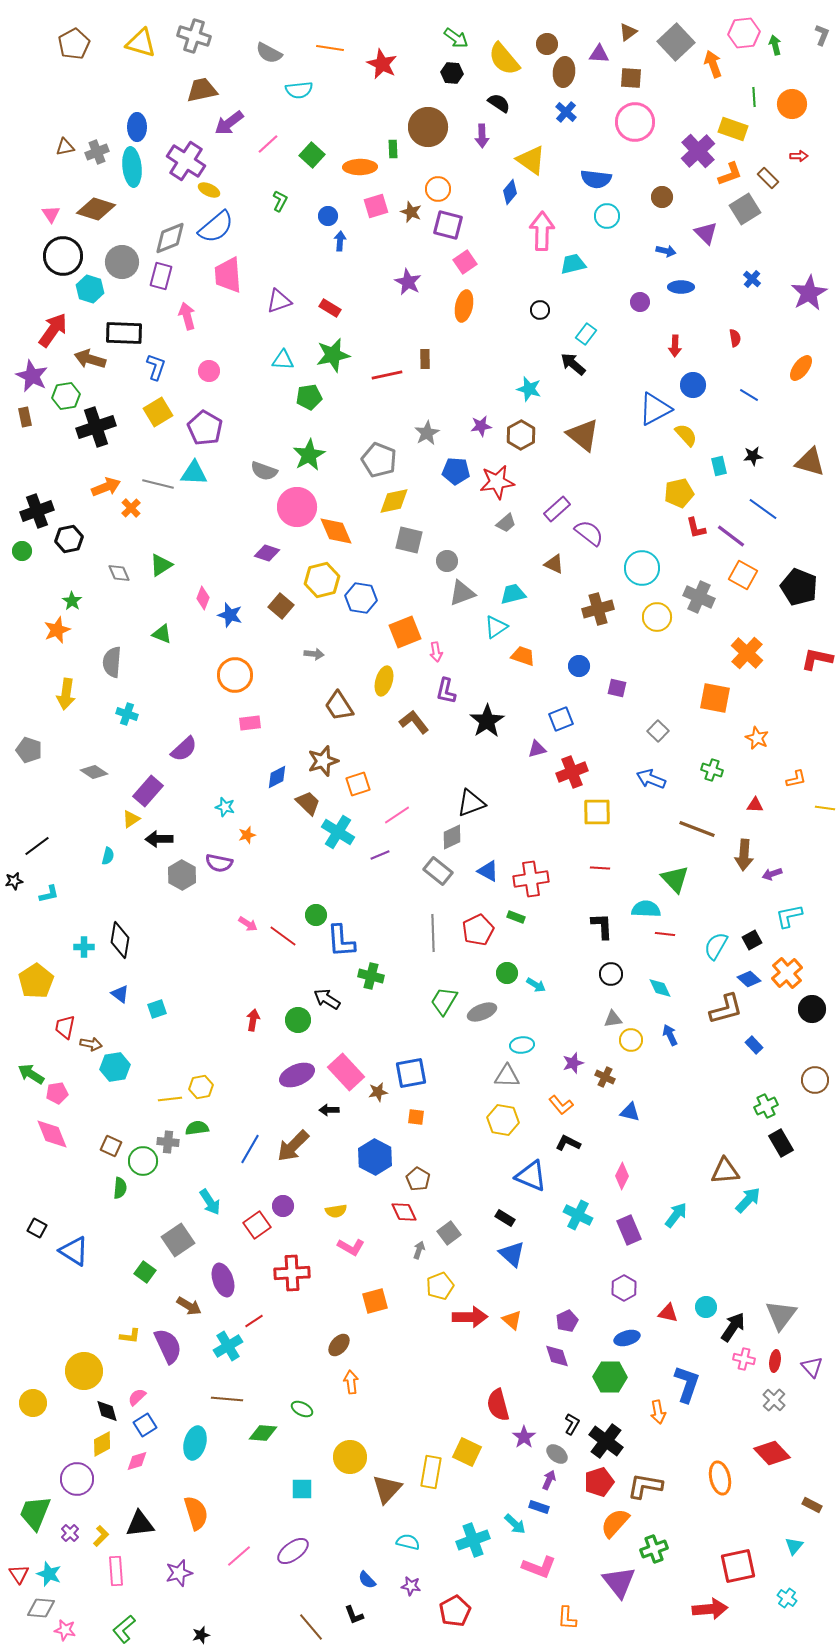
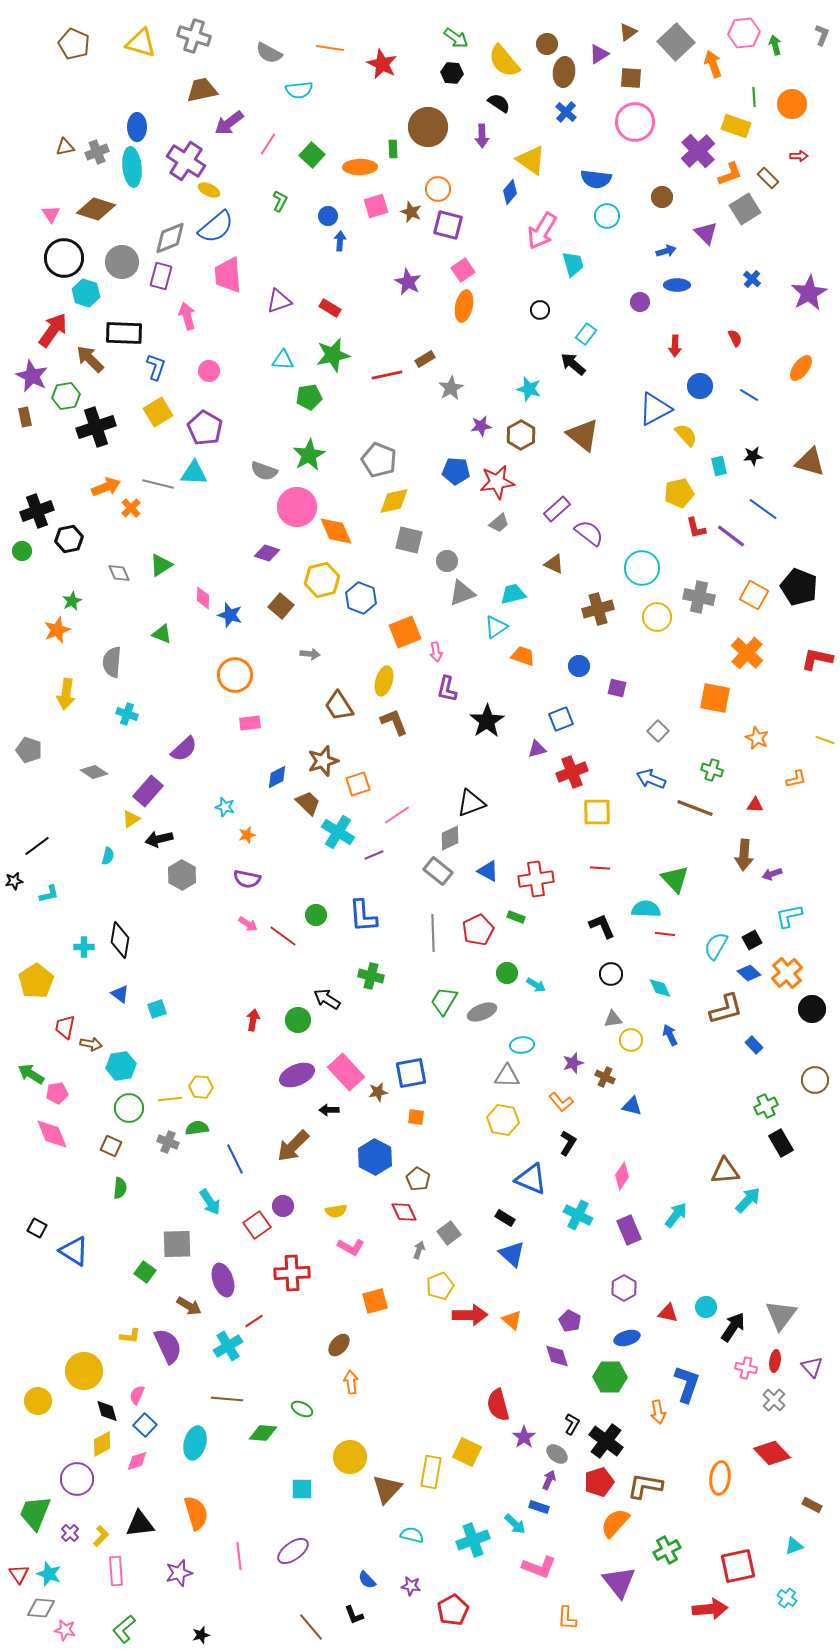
brown pentagon at (74, 44): rotated 20 degrees counterclockwise
purple triangle at (599, 54): rotated 35 degrees counterclockwise
yellow semicircle at (504, 59): moved 2 px down
yellow rectangle at (733, 129): moved 3 px right, 3 px up
pink line at (268, 144): rotated 15 degrees counterclockwise
pink arrow at (542, 231): rotated 150 degrees counterclockwise
blue arrow at (666, 251): rotated 30 degrees counterclockwise
black circle at (63, 256): moved 1 px right, 2 px down
pink square at (465, 262): moved 2 px left, 8 px down
cyan trapezoid at (573, 264): rotated 88 degrees clockwise
blue ellipse at (681, 287): moved 4 px left, 2 px up
cyan hexagon at (90, 289): moved 4 px left, 4 px down
red semicircle at (735, 338): rotated 18 degrees counterclockwise
brown arrow at (90, 359): rotated 28 degrees clockwise
brown rectangle at (425, 359): rotated 60 degrees clockwise
blue circle at (693, 385): moved 7 px right, 1 px down
gray star at (427, 433): moved 24 px right, 45 px up
gray trapezoid at (506, 523): moved 7 px left
orange square at (743, 575): moved 11 px right, 20 px down
gray cross at (699, 597): rotated 12 degrees counterclockwise
pink diamond at (203, 598): rotated 20 degrees counterclockwise
blue hexagon at (361, 598): rotated 12 degrees clockwise
green star at (72, 601): rotated 12 degrees clockwise
gray arrow at (314, 654): moved 4 px left
purple L-shape at (446, 691): moved 1 px right, 2 px up
brown L-shape at (414, 722): moved 20 px left; rotated 16 degrees clockwise
yellow line at (825, 808): moved 68 px up; rotated 12 degrees clockwise
brown line at (697, 829): moved 2 px left, 21 px up
gray diamond at (452, 837): moved 2 px left, 1 px down
black arrow at (159, 839): rotated 12 degrees counterclockwise
purple line at (380, 855): moved 6 px left
purple semicircle at (219, 863): moved 28 px right, 16 px down
red cross at (531, 879): moved 5 px right
black L-shape at (602, 926): rotated 20 degrees counterclockwise
blue L-shape at (341, 941): moved 22 px right, 25 px up
blue diamond at (749, 979): moved 6 px up
cyan hexagon at (115, 1067): moved 6 px right, 1 px up
yellow hexagon at (201, 1087): rotated 15 degrees clockwise
orange L-shape at (561, 1105): moved 3 px up
blue triangle at (630, 1112): moved 2 px right, 6 px up
gray cross at (168, 1142): rotated 15 degrees clockwise
black L-shape at (568, 1143): rotated 95 degrees clockwise
blue line at (250, 1149): moved 15 px left, 10 px down; rotated 56 degrees counterclockwise
green circle at (143, 1161): moved 14 px left, 53 px up
blue triangle at (531, 1176): moved 3 px down
pink diamond at (622, 1176): rotated 8 degrees clockwise
gray square at (178, 1240): moved 1 px left, 4 px down; rotated 32 degrees clockwise
red arrow at (470, 1317): moved 2 px up
purple pentagon at (567, 1321): moved 3 px right; rotated 20 degrees counterclockwise
pink cross at (744, 1359): moved 2 px right, 9 px down
pink semicircle at (137, 1397): moved 2 px up; rotated 24 degrees counterclockwise
yellow circle at (33, 1403): moved 5 px right, 2 px up
blue square at (145, 1425): rotated 15 degrees counterclockwise
orange ellipse at (720, 1478): rotated 20 degrees clockwise
cyan semicircle at (408, 1542): moved 4 px right, 7 px up
cyan triangle at (794, 1546): rotated 30 degrees clockwise
green cross at (654, 1549): moved 13 px right, 1 px down; rotated 8 degrees counterclockwise
pink line at (239, 1556): rotated 56 degrees counterclockwise
red pentagon at (455, 1611): moved 2 px left, 1 px up
